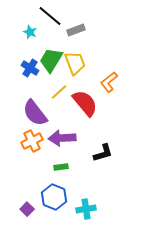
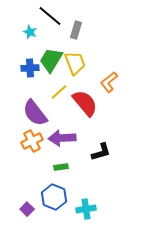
gray rectangle: rotated 54 degrees counterclockwise
blue cross: rotated 36 degrees counterclockwise
black L-shape: moved 2 px left, 1 px up
